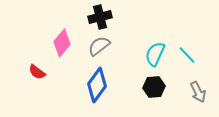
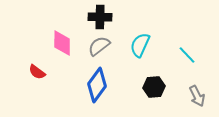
black cross: rotated 15 degrees clockwise
pink diamond: rotated 40 degrees counterclockwise
cyan semicircle: moved 15 px left, 9 px up
gray arrow: moved 1 px left, 4 px down
